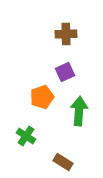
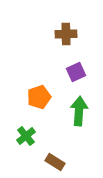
purple square: moved 11 px right
orange pentagon: moved 3 px left
green cross: rotated 18 degrees clockwise
brown rectangle: moved 8 px left
